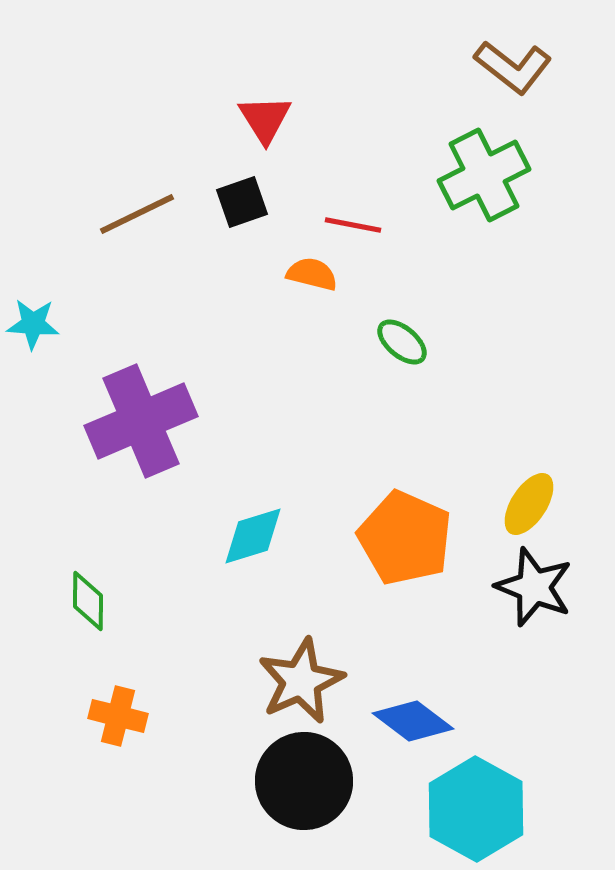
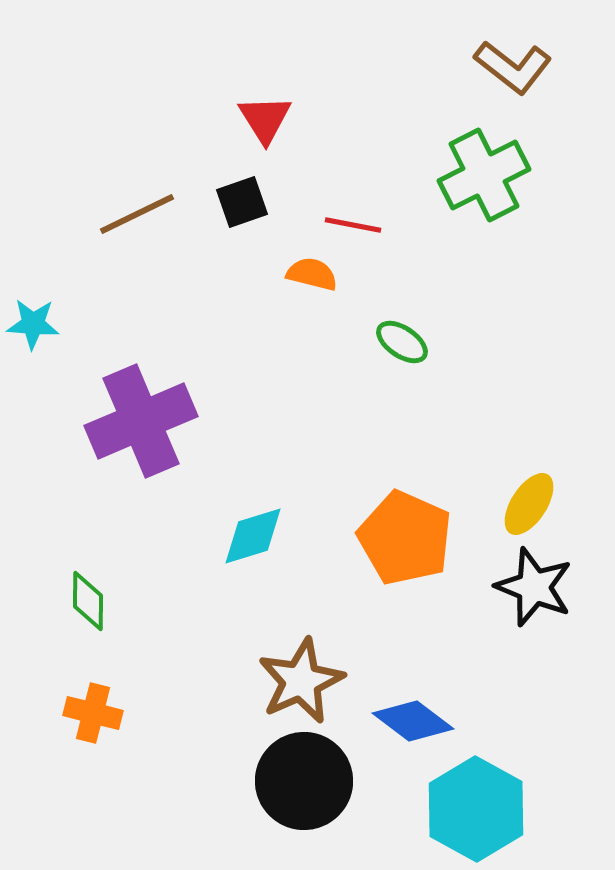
green ellipse: rotated 6 degrees counterclockwise
orange cross: moved 25 px left, 3 px up
